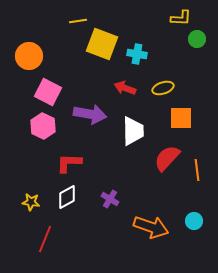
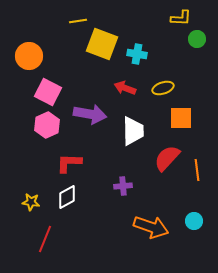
pink hexagon: moved 4 px right, 1 px up; rotated 10 degrees clockwise
purple cross: moved 13 px right, 13 px up; rotated 36 degrees counterclockwise
